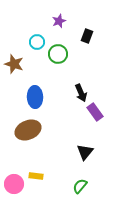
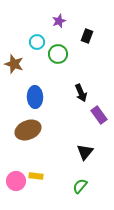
purple rectangle: moved 4 px right, 3 px down
pink circle: moved 2 px right, 3 px up
